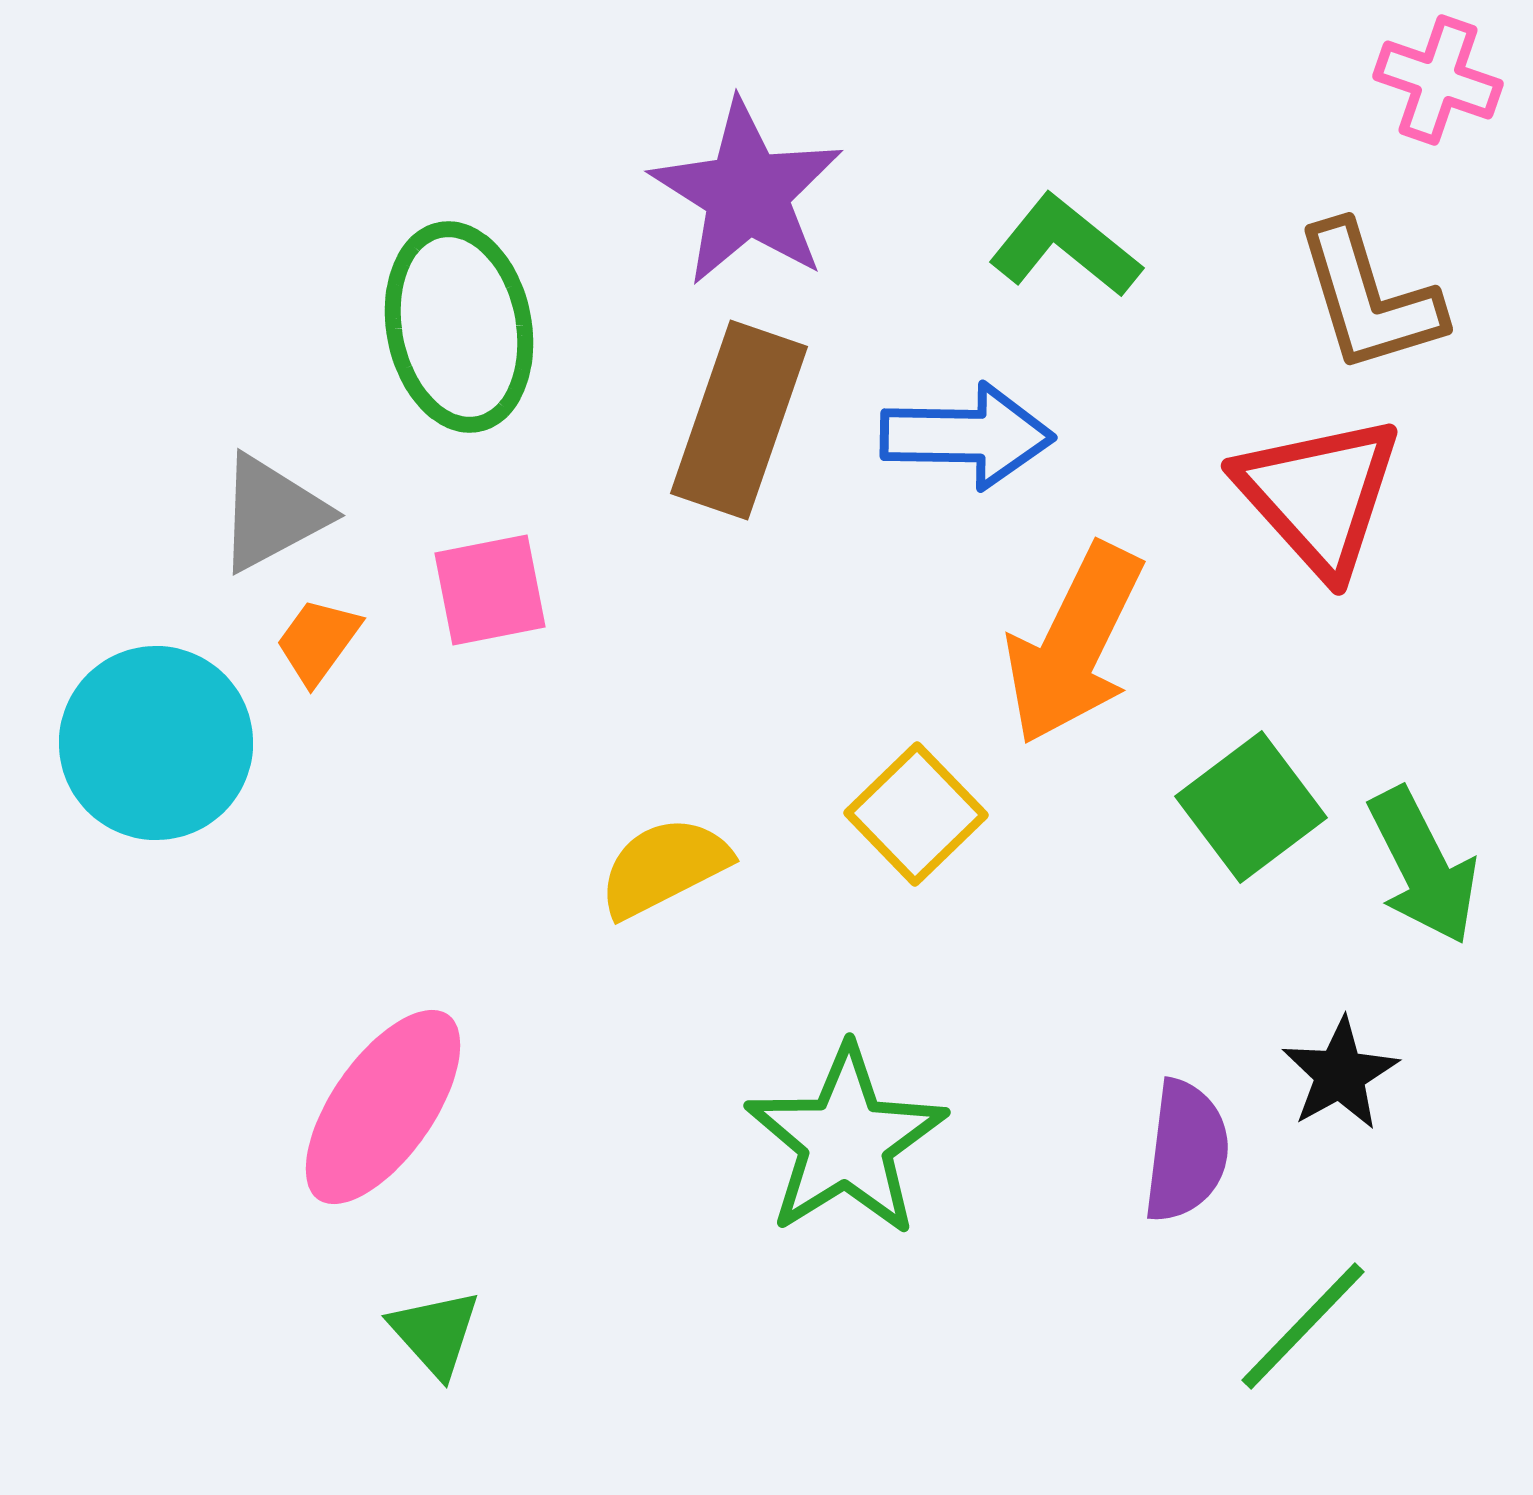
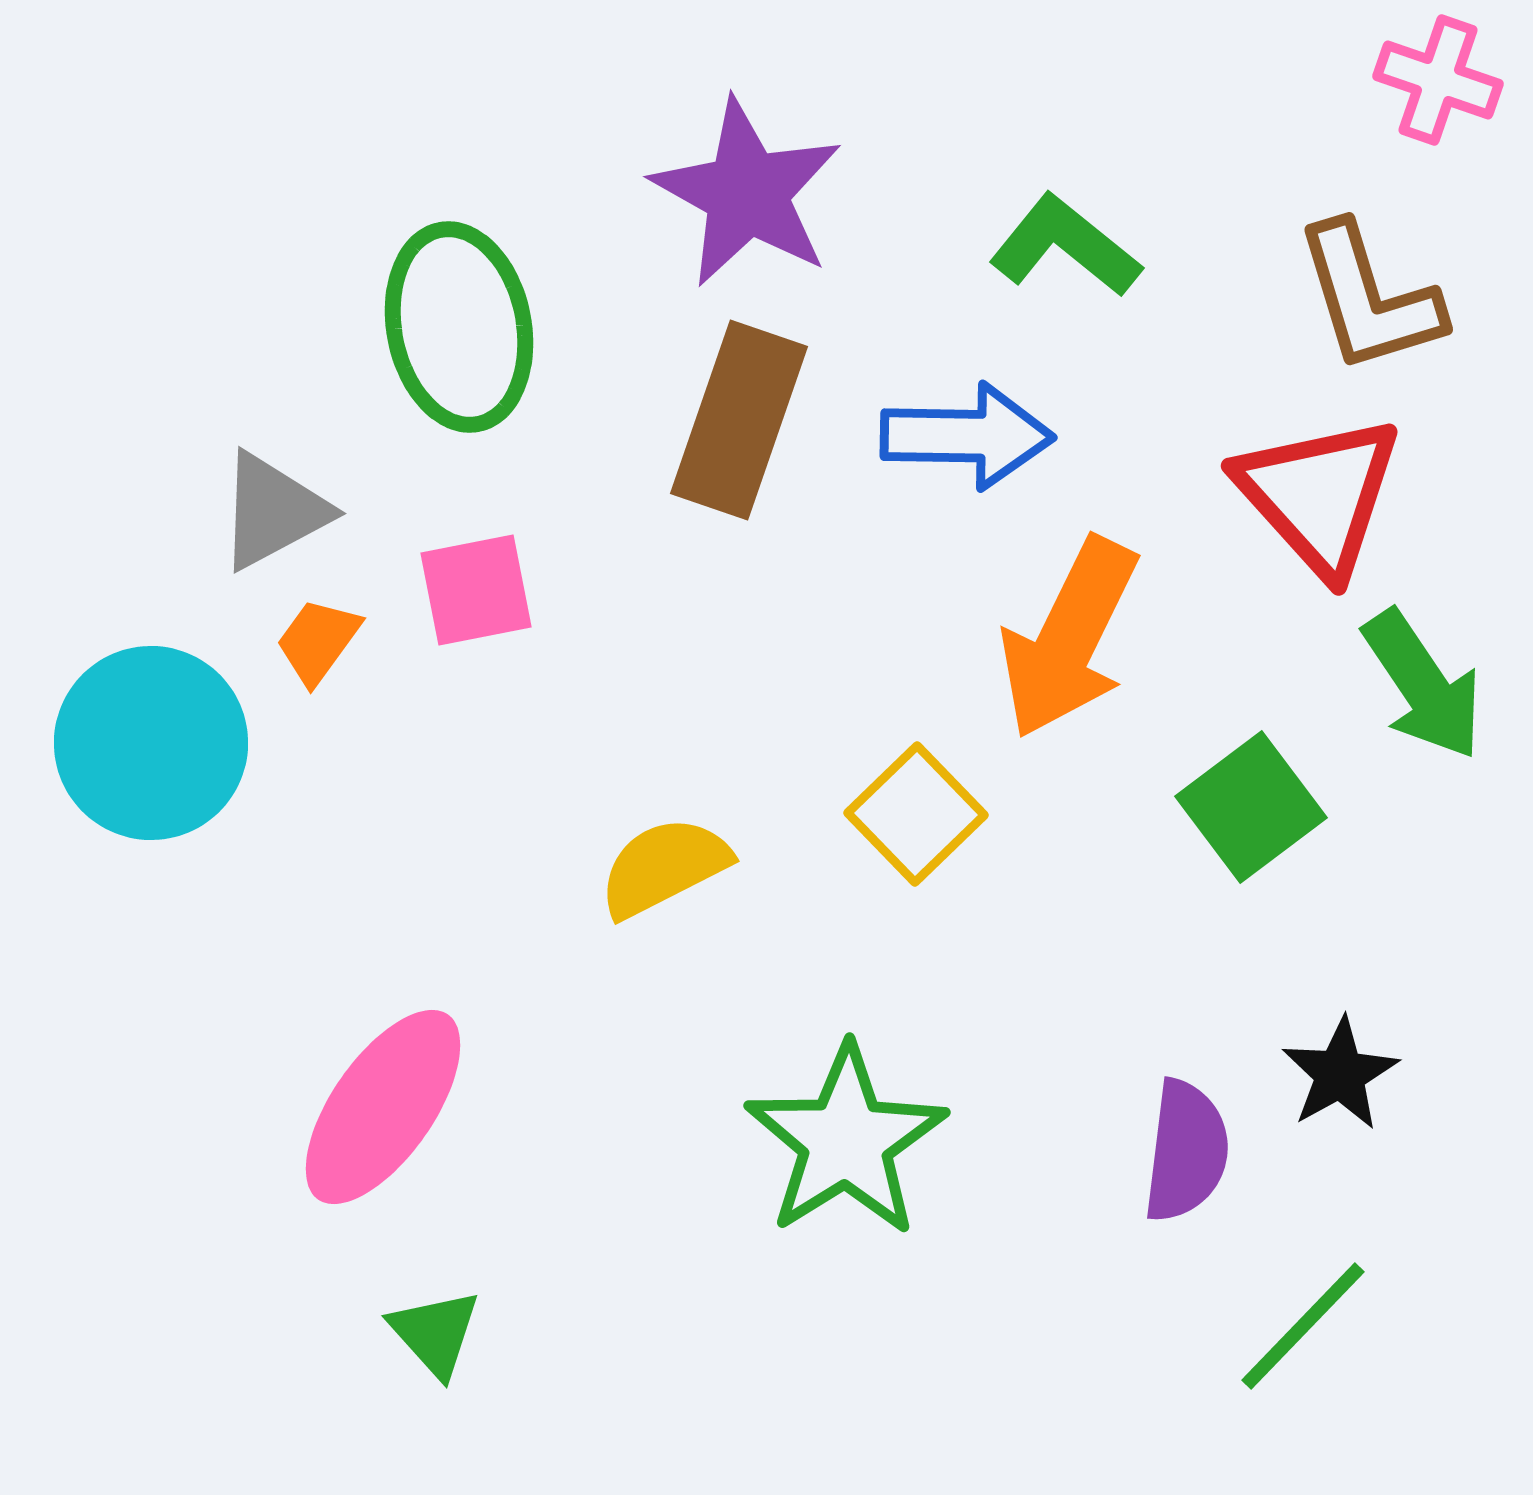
purple star: rotated 3 degrees counterclockwise
gray triangle: moved 1 px right, 2 px up
pink square: moved 14 px left
orange arrow: moved 5 px left, 6 px up
cyan circle: moved 5 px left
green arrow: moved 181 px up; rotated 7 degrees counterclockwise
